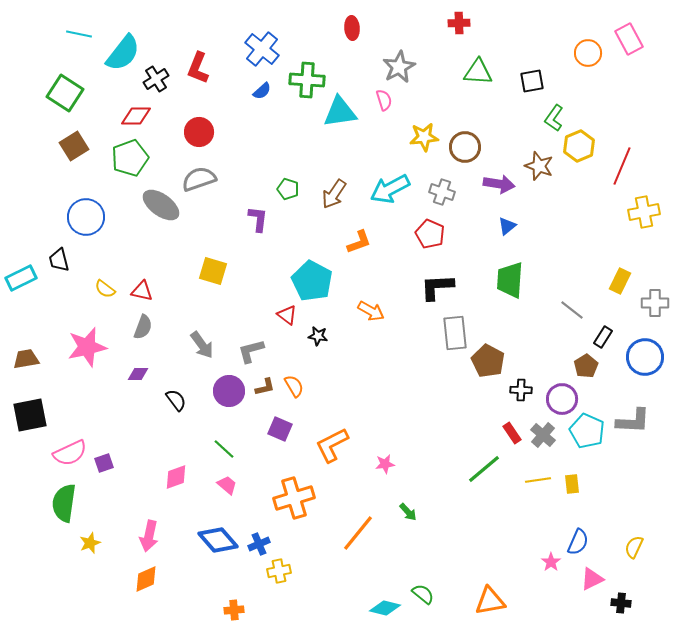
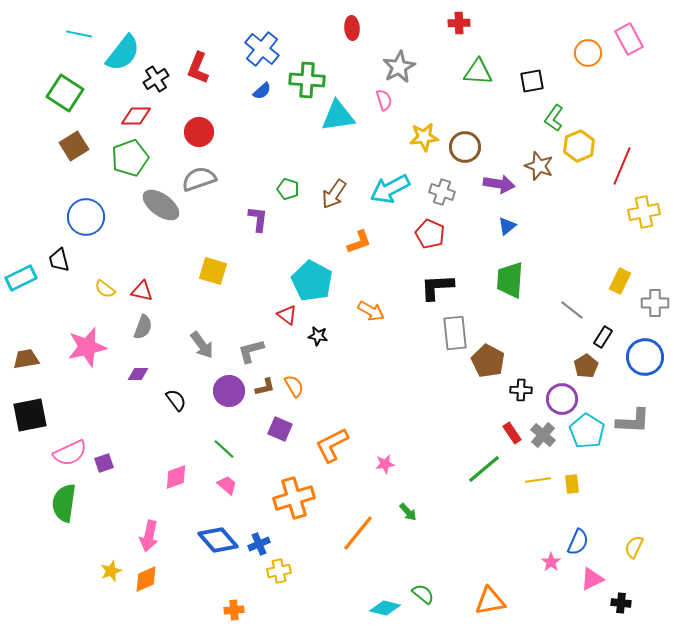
cyan triangle at (340, 112): moved 2 px left, 4 px down
cyan pentagon at (587, 431): rotated 8 degrees clockwise
yellow star at (90, 543): moved 21 px right, 28 px down
